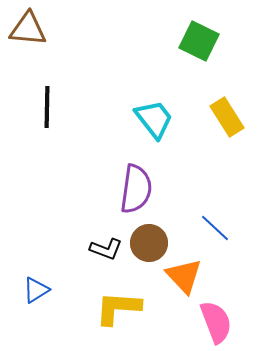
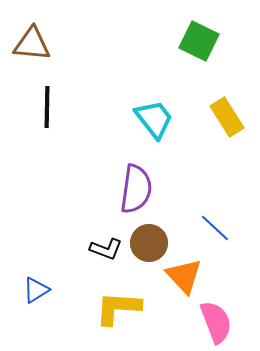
brown triangle: moved 4 px right, 15 px down
